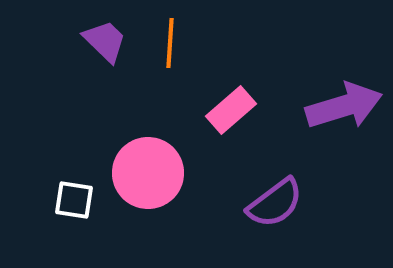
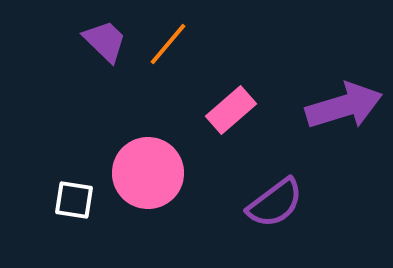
orange line: moved 2 px left, 1 px down; rotated 36 degrees clockwise
